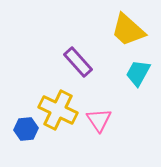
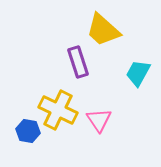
yellow trapezoid: moved 25 px left
purple rectangle: rotated 24 degrees clockwise
blue hexagon: moved 2 px right, 2 px down; rotated 15 degrees clockwise
